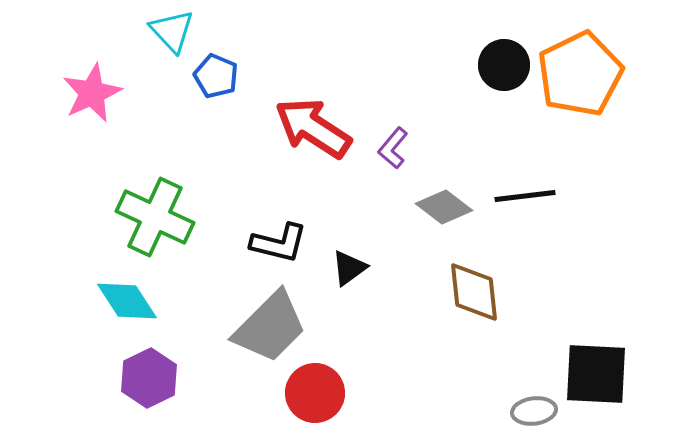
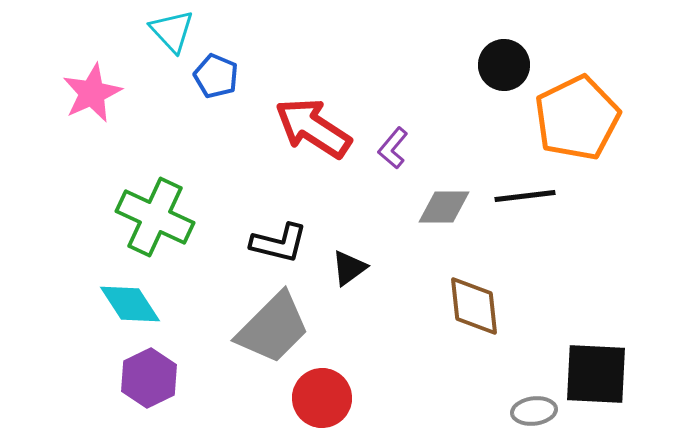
orange pentagon: moved 3 px left, 44 px down
gray diamond: rotated 38 degrees counterclockwise
brown diamond: moved 14 px down
cyan diamond: moved 3 px right, 3 px down
gray trapezoid: moved 3 px right, 1 px down
red circle: moved 7 px right, 5 px down
